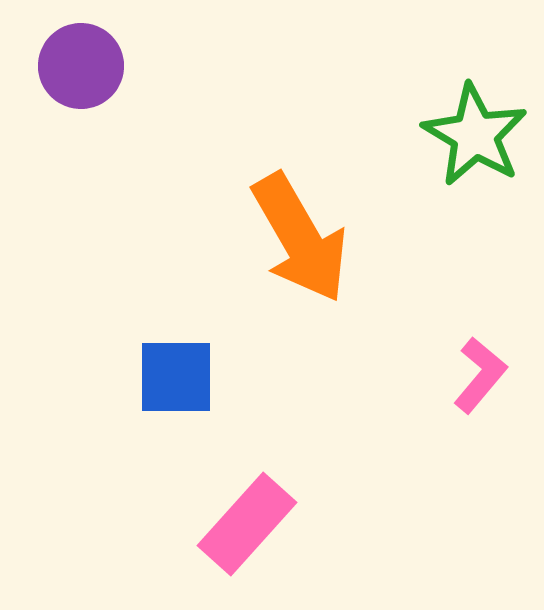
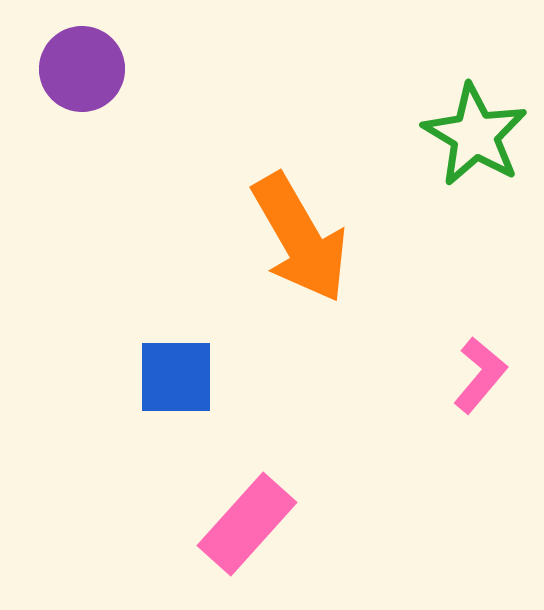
purple circle: moved 1 px right, 3 px down
